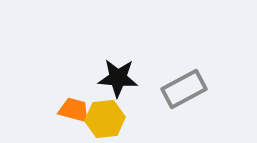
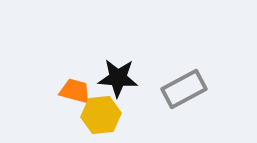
orange trapezoid: moved 1 px right, 19 px up
yellow hexagon: moved 4 px left, 4 px up
